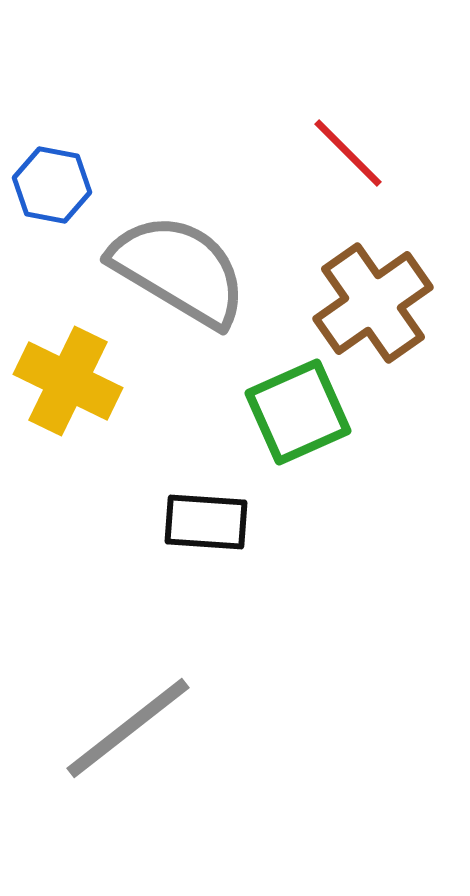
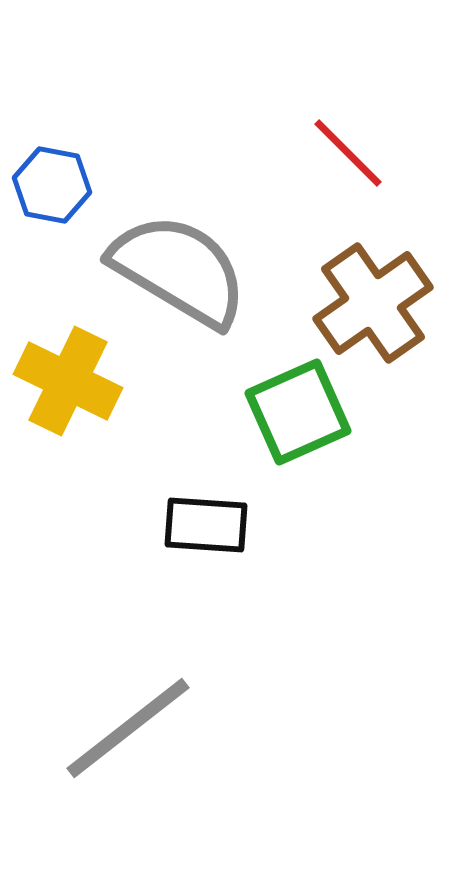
black rectangle: moved 3 px down
